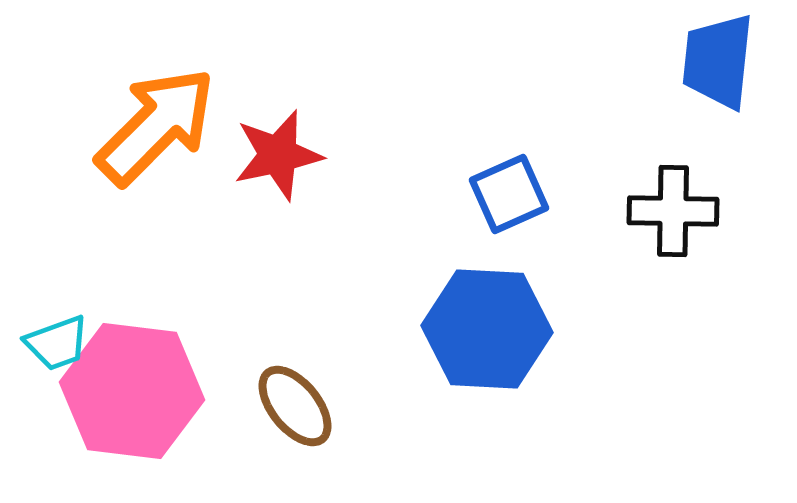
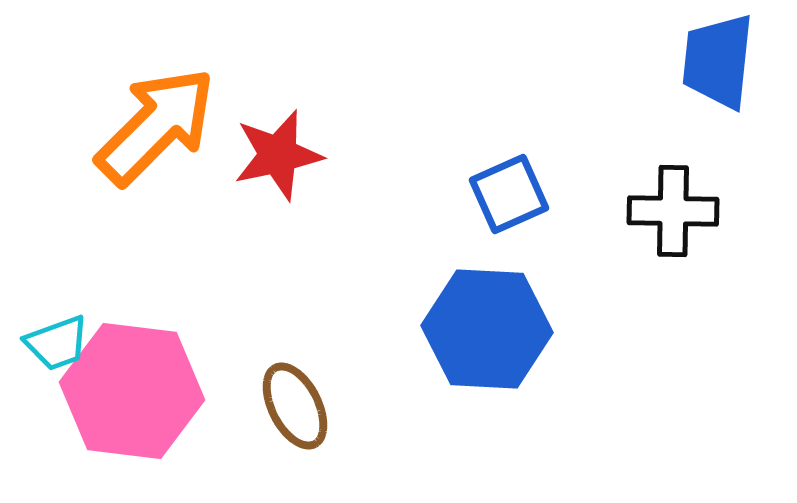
brown ellipse: rotated 12 degrees clockwise
